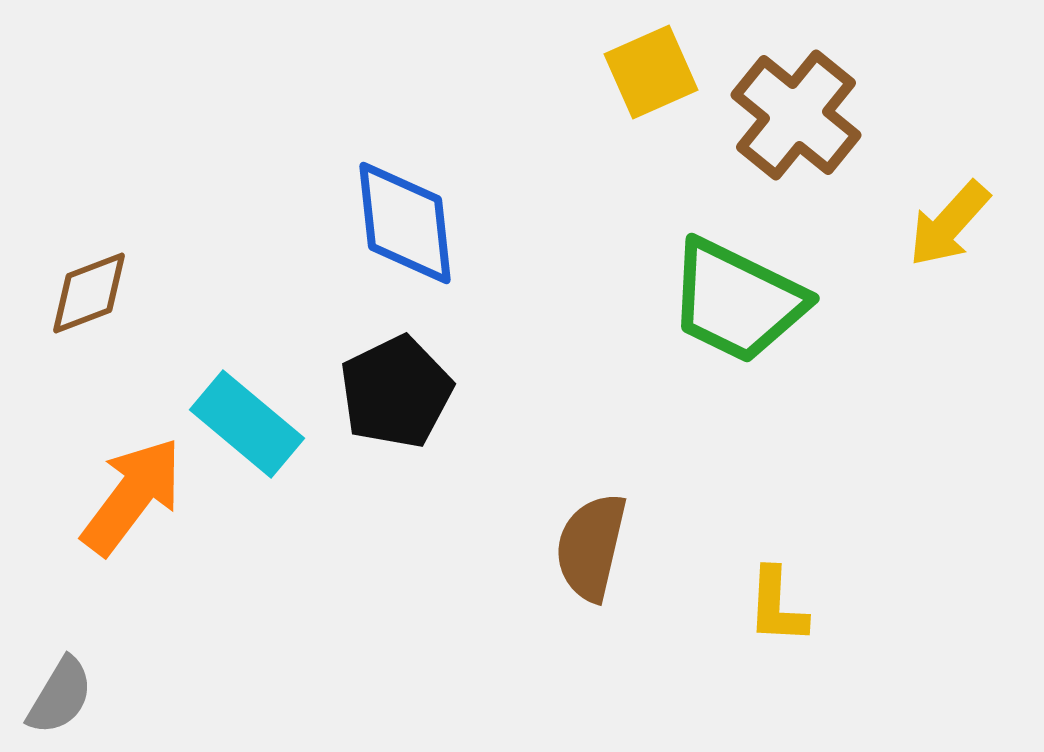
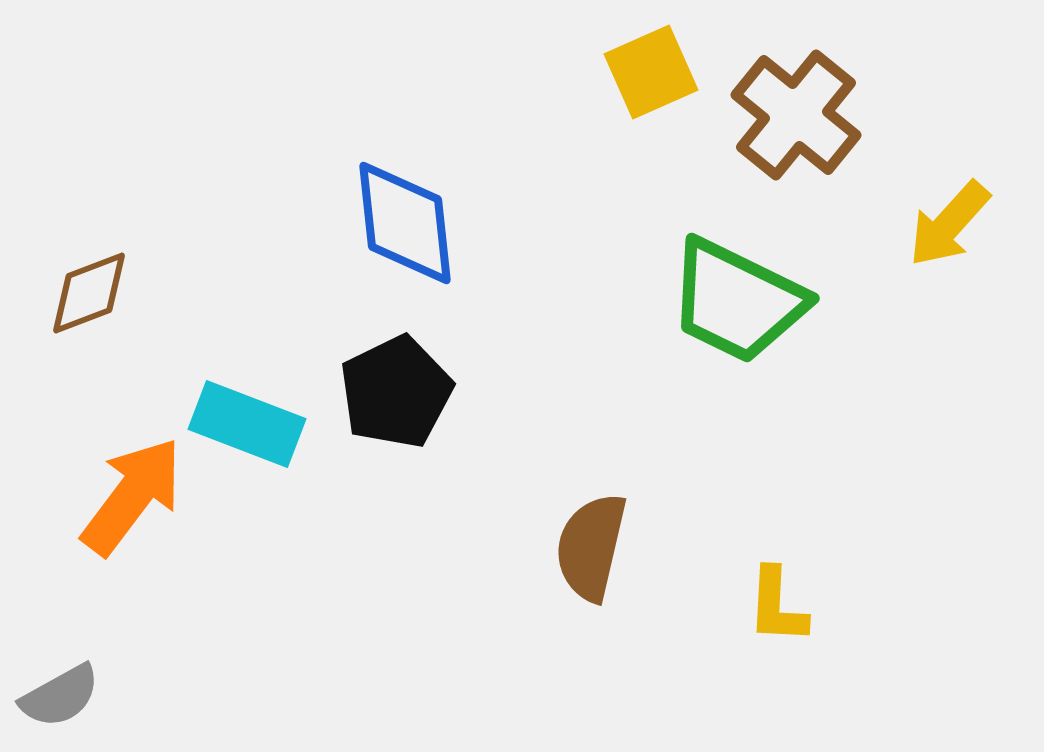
cyan rectangle: rotated 19 degrees counterclockwise
gray semicircle: rotated 30 degrees clockwise
